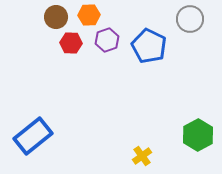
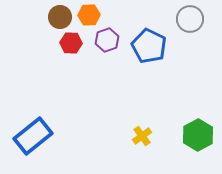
brown circle: moved 4 px right
yellow cross: moved 20 px up
